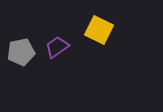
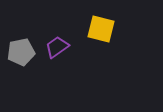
yellow square: moved 2 px right, 1 px up; rotated 12 degrees counterclockwise
